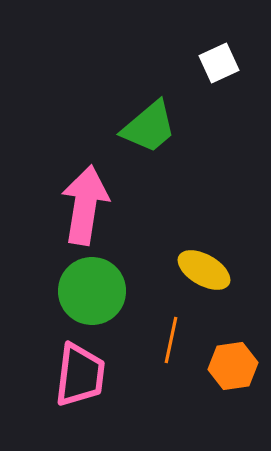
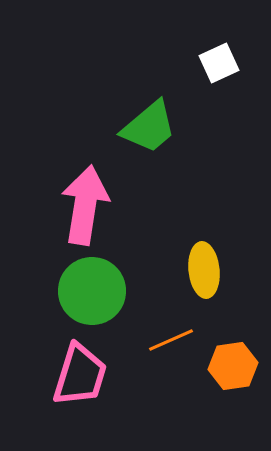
yellow ellipse: rotated 54 degrees clockwise
orange line: rotated 54 degrees clockwise
pink trapezoid: rotated 10 degrees clockwise
